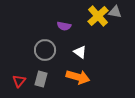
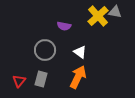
orange arrow: rotated 80 degrees counterclockwise
